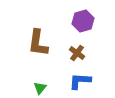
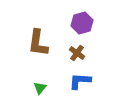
purple hexagon: moved 1 px left, 2 px down
